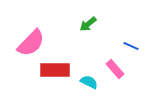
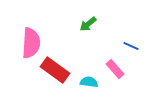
pink semicircle: rotated 40 degrees counterclockwise
red rectangle: rotated 36 degrees clockwise
cyan semicircle: rotated 18 degrees counterclockwise
